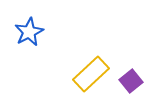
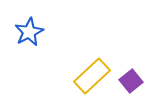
yellow rectangle: moved 1 px right, 2 px down
